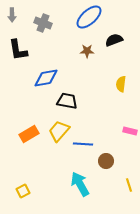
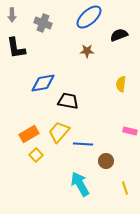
black semicircle: moved 5 px right, 5 px up
black L-shape: moved 2 px left, 2 px up
blue diamond: moved 3 px left, 5 px down
black trapezoid: moved 1 px right
yellow trapezoid: moved 1 px down
yellow line: moved 4 px left, 3 px down
yellow square: moved 13 px right, 36 px up; rotated 16 degrees counterclockwise
